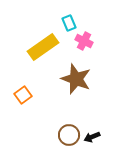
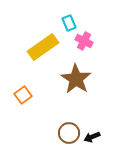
brown star: rotated 12 degrees clockwise
brown circle: moved 2 px up
